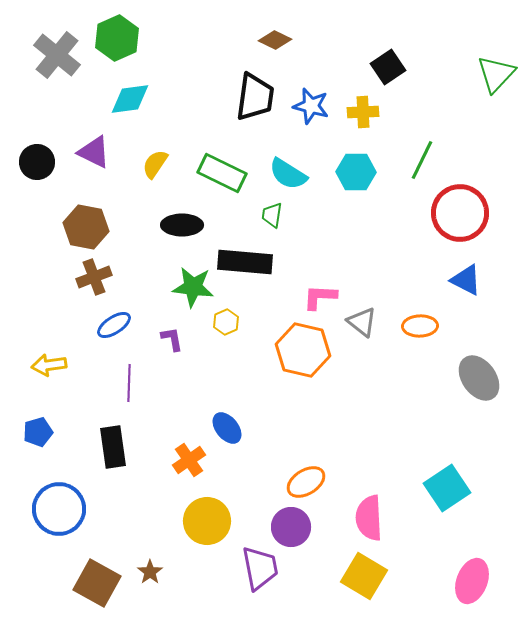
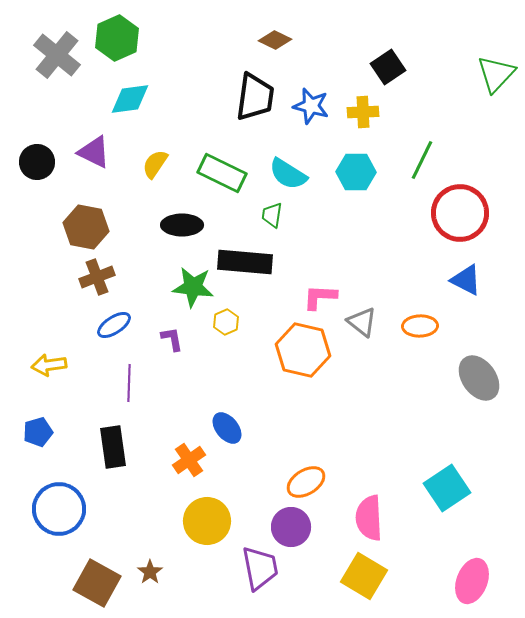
brown cross at (94, 277): moved 3 px right
